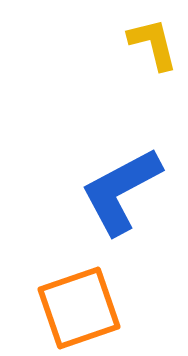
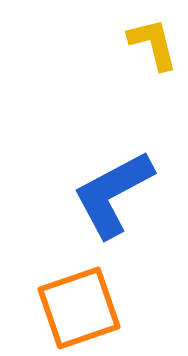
blue L-shape: moved 8 px left, 3 px down
